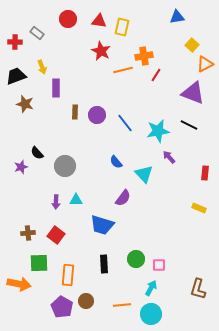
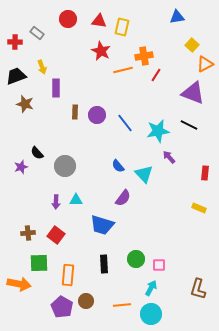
blue semicircle at (116, 162): moved 2 px right, 4 px down
